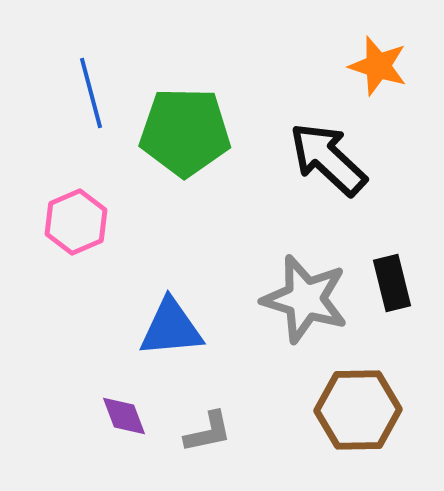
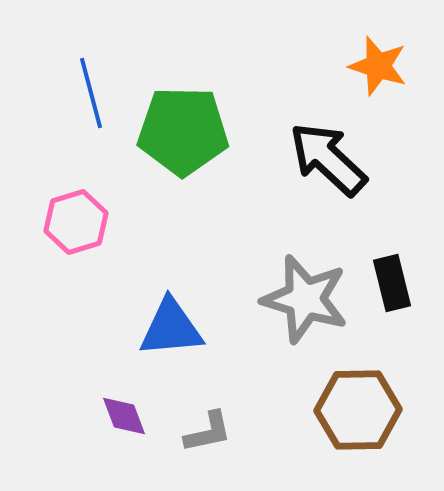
green pentagon: moved 2 px left, 1 px up
pink hexagon: rotated 6 degrees clockwise
